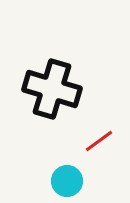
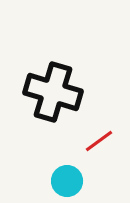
black cross: moved 1 px right, 3 px down
